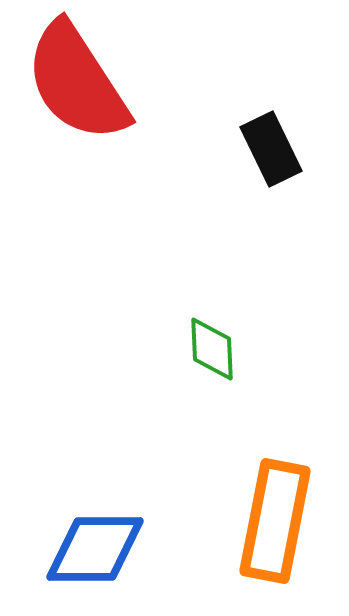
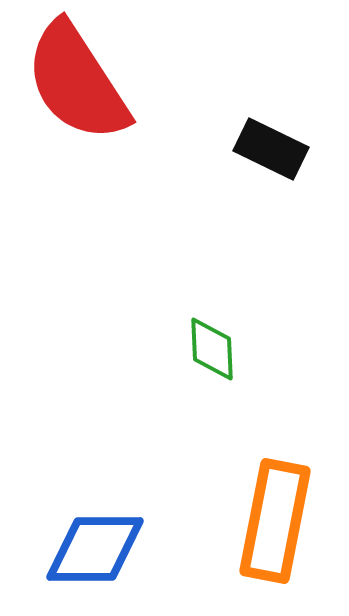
black rectangle: rotated 38 degrees counterclockwise
